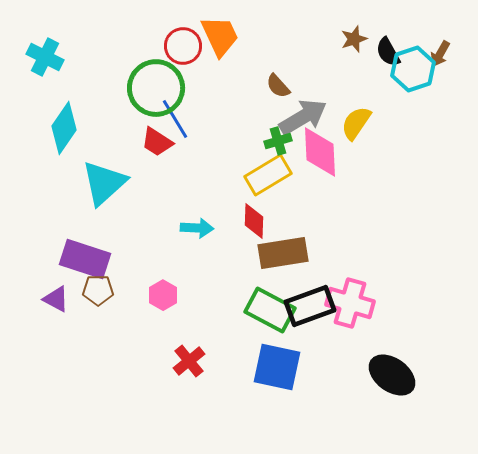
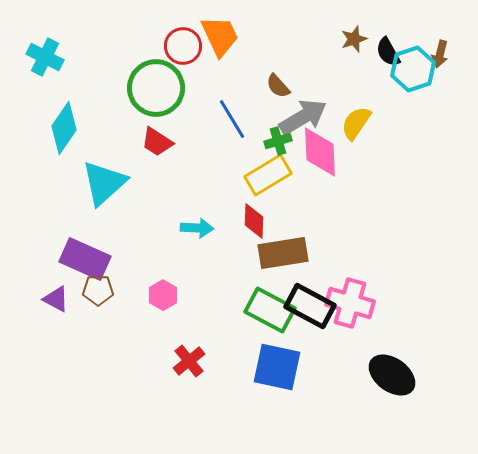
brown arrow: rotated 16 degrees counterclockwise
blue line: moved 57 px right
purple rectangle: rotated 6 degrees clockwise
black rectangle: rotated 48 degrees clockwise
